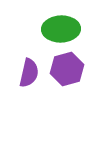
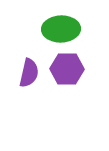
purple hexagon: rotated 16 degrees clockwise
